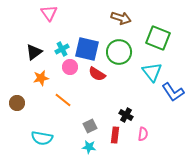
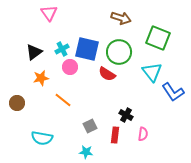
red semicircle: moved 10 px right
cyan star: moved 3 px left, 5 px down
